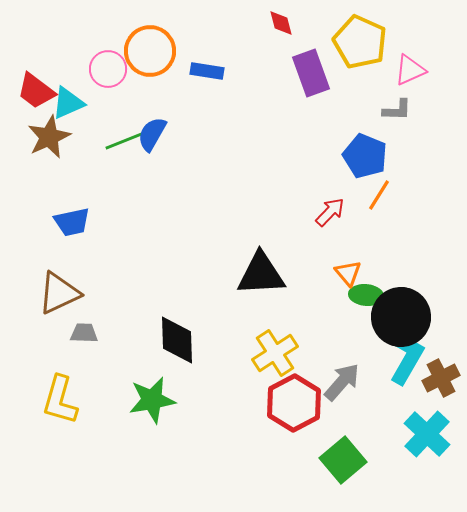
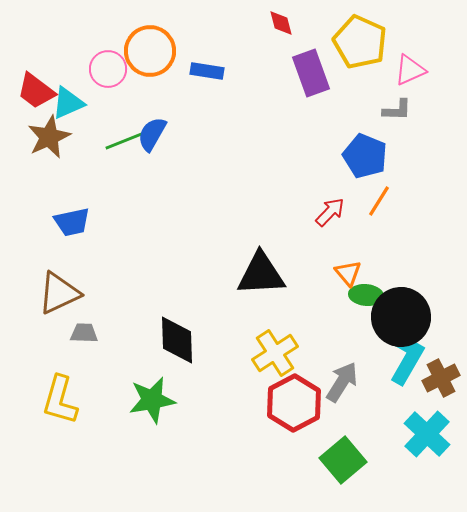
orange line: moved 6 px down
gray arrow: rotated 9 degrees counterclockwise
